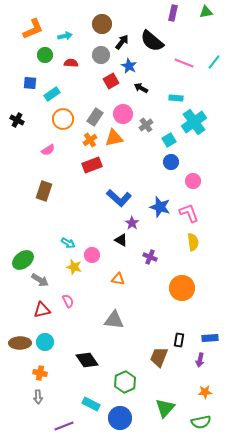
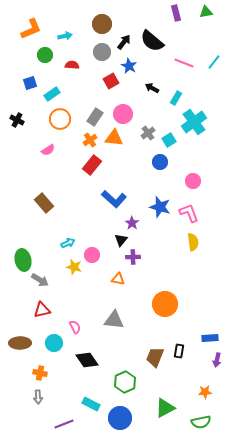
purple rectangle at (173, 13): moved 3 px right; rotated 28 degrees counterclockwise
orange L-shape at (33, 29): moved 2 px left
black arrow at (122, 42): moved 2 px right
gray circle at (101, 55): moved 1 px right, 3 px up
red semicircle at (71, 63): moved 1 px right, 2 px down
blue square at (30, 83): rotated 24 degrees counterclockwise
black arrow at (141, 88): moved 11 px right
cyan rectangle at (176, 98): rotated 64 degrees counterclockwise
orange circle at (63, 119): moved 3 px left
gray cross at (146, 125): moved 2 px right, 8 px down
orange triangle at (114, 138): rotated 18 degrees clockwise
blue circle at (171, 162): moved 11 px left
red rectangle at (92, 165): rotated 30 degrees counterclockwise
brown rectangle at (44, 191): moved 12 px down; rotated 60 degrees counterclockwise
blue L-shape at (119, 198): moved 5 px left, 1 px down
black triangle at (121, 240): rotated 40 degrees clockwise
cyan arrow at (68, 243): rotated 56 degrees counterclockwise
purple cross at (150, 257): moved 17 px left; rotated 24 degrees counterclockwise
green ellipse at (23, 260): rotated 65 degrees counterclockwise
orange circle at (182, 288): moved 17 px left, 16 px down
pink semicircle at (68, 301): moved 7 px right, 26 px down
black rectangle at (179, 340): moved 11 px down
cyan circle at (45, 342): moved 9 px right, 1 px down
brown trapezoid at (159, 357): moved 4 px left
purple arrow at (200, 360): moved 17 px right
green triangle at (165, 408): rotated 20 degrees clockwise
purple line at (64, 426): moved 2 px up
